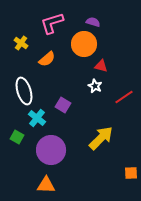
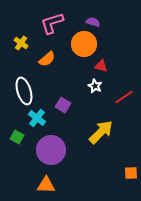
yellow arrow: moved 6 px up
